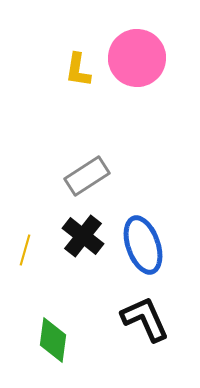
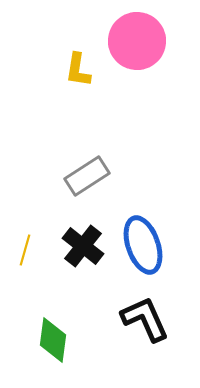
pink circle: moved 17 px up
black cross: moved 10 px down
